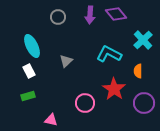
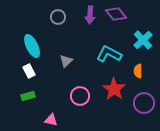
pink circle: moved 5 px left, 7 px up
